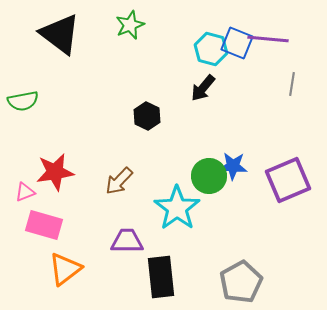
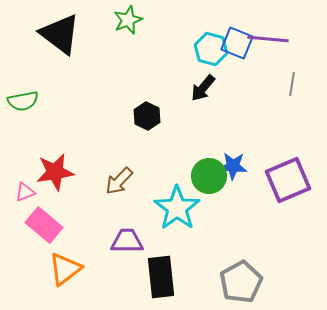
green star: moved 2 px left, 5 px up
pink rectangle: rotated 24 degrees clockwise
